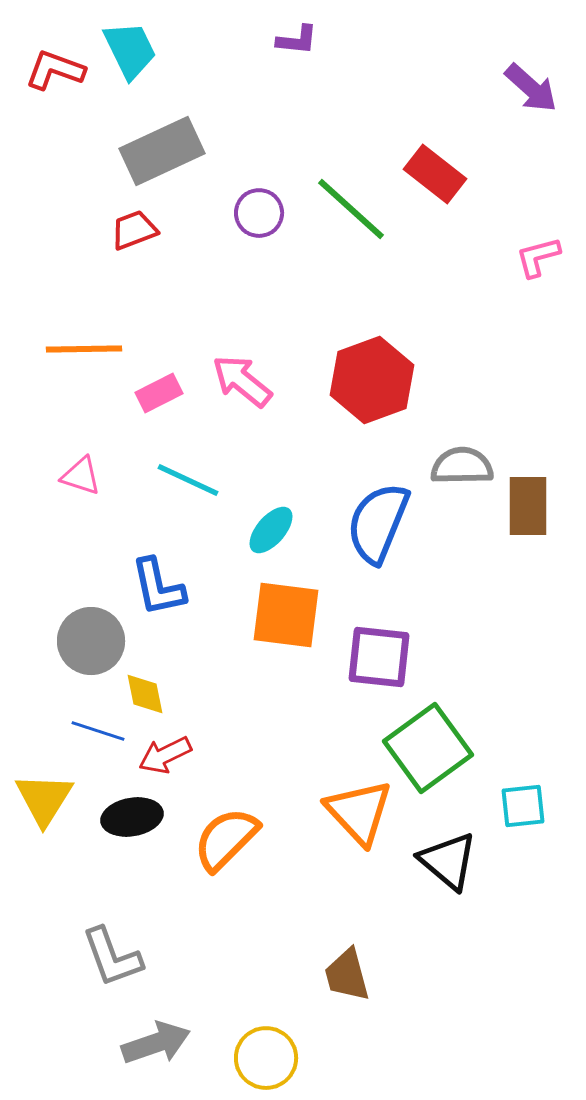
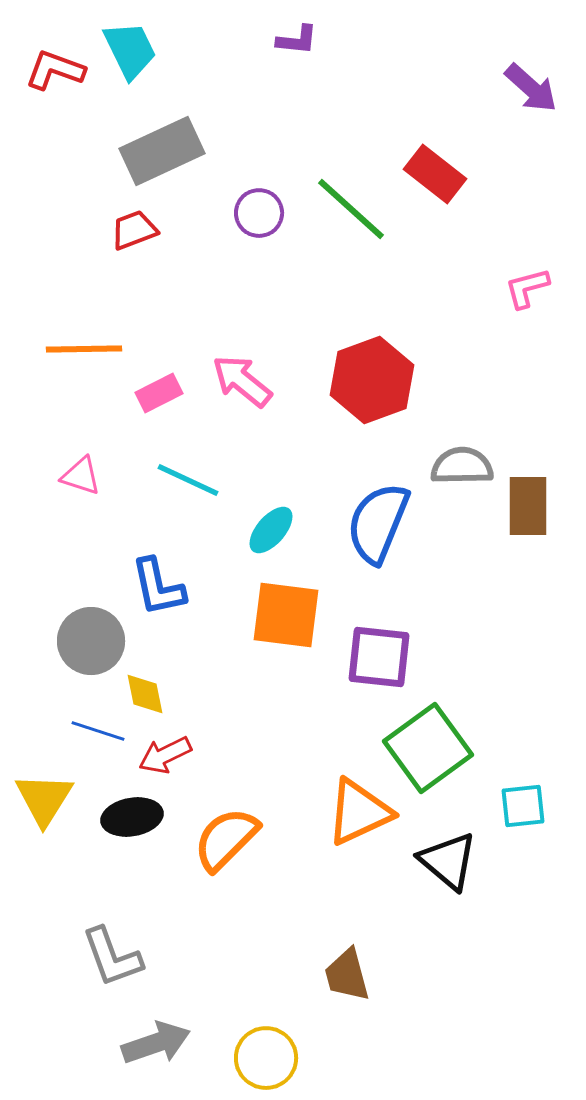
pink L-shape: moved 11 px left, 31 px down
orange triangle: rotated 48 degrees clockwise
